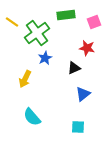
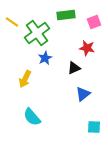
cyan square: moved 16 px right
